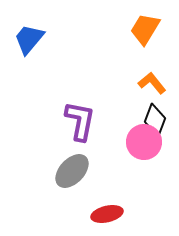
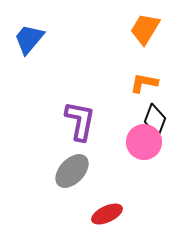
orange L-shape: moved 8 px left; rotated 40 degrees counterclockwise
red ellipse: rotated 12 degrees counterclockwise
